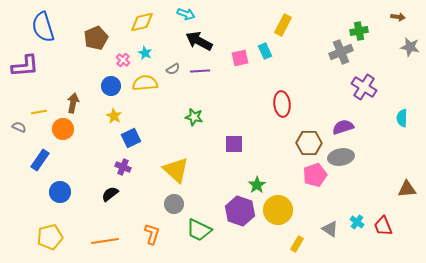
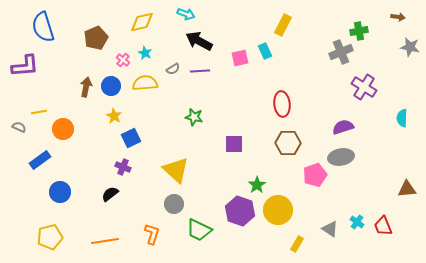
brown arrow at (73, 103): moved 13 px right, 16 px up
brown hexagon at (309, 143): moved 21 px left
blue rectangle at (40, 160): rotated 20 degrees clockwise
